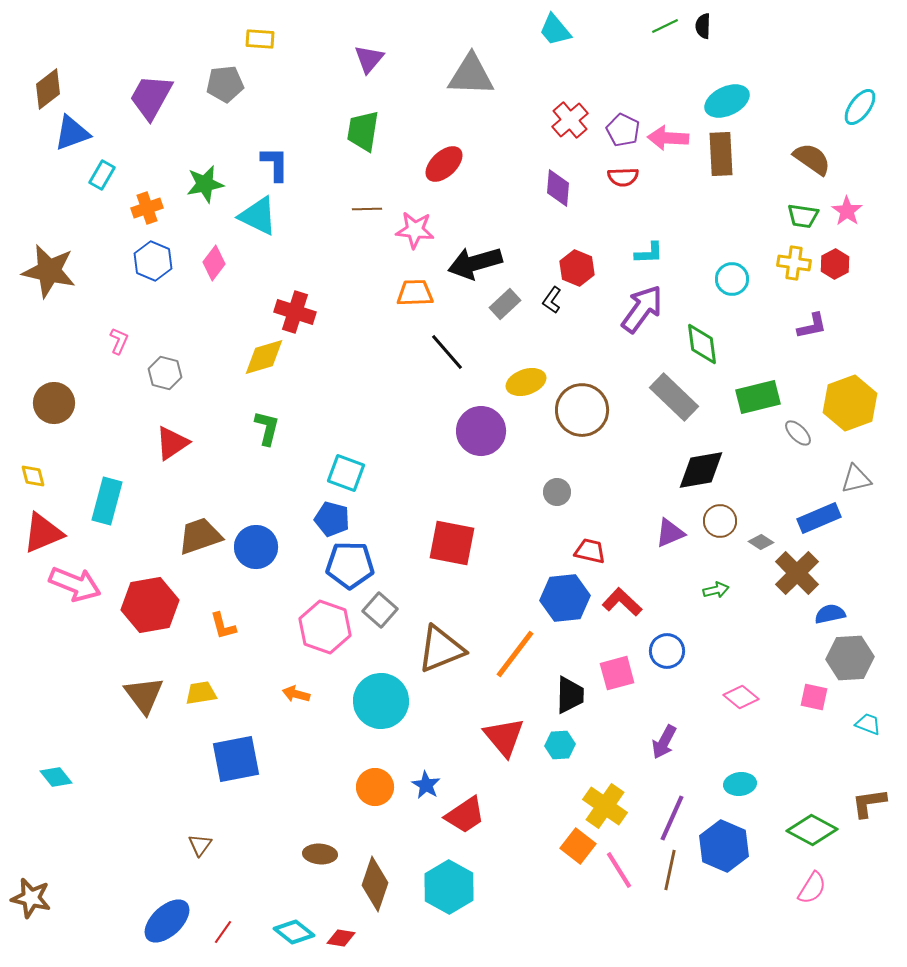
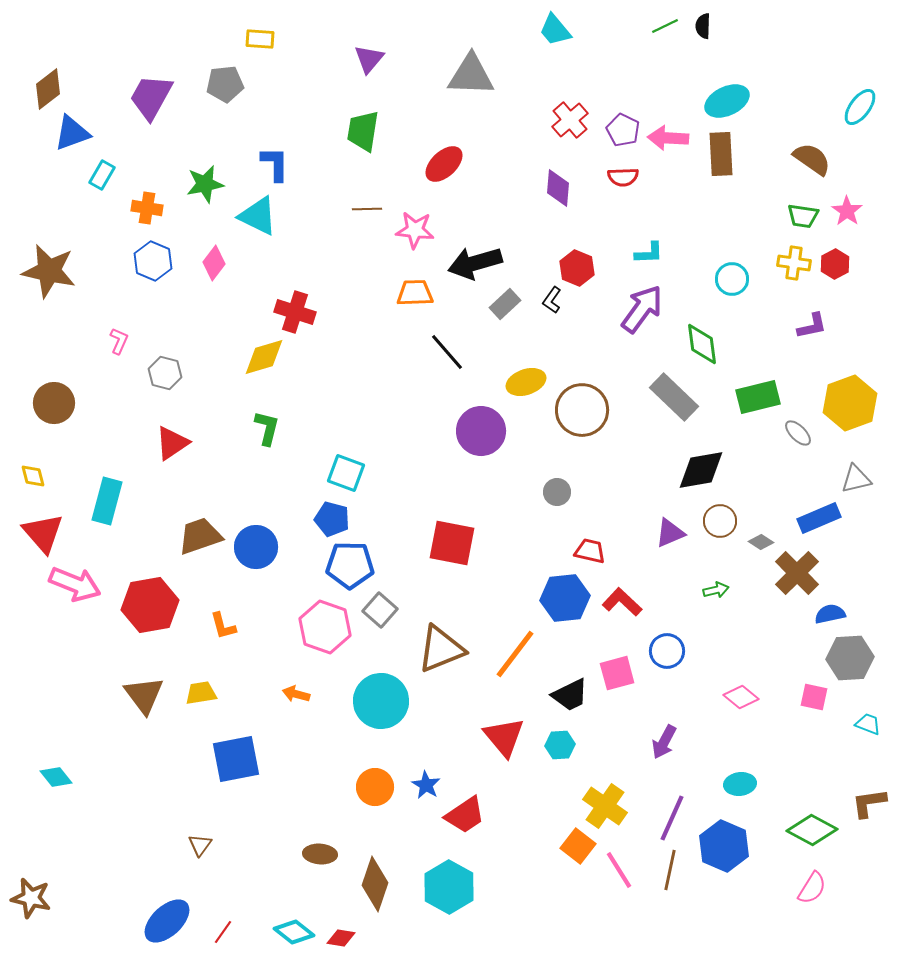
orange cross at (147, 208): rotated 28 degrees clockwise
red triangle at (43, 533): rotated 48 degrees counterclockwise
black trapezoid at (570, 695): rotated 63 degrees clockwise
